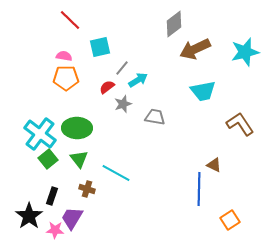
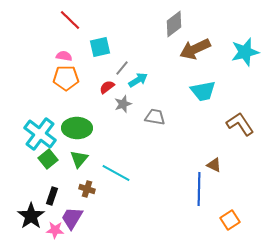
green triangle: rotated 18 degrees clockwise
black star: moved 2 px right
